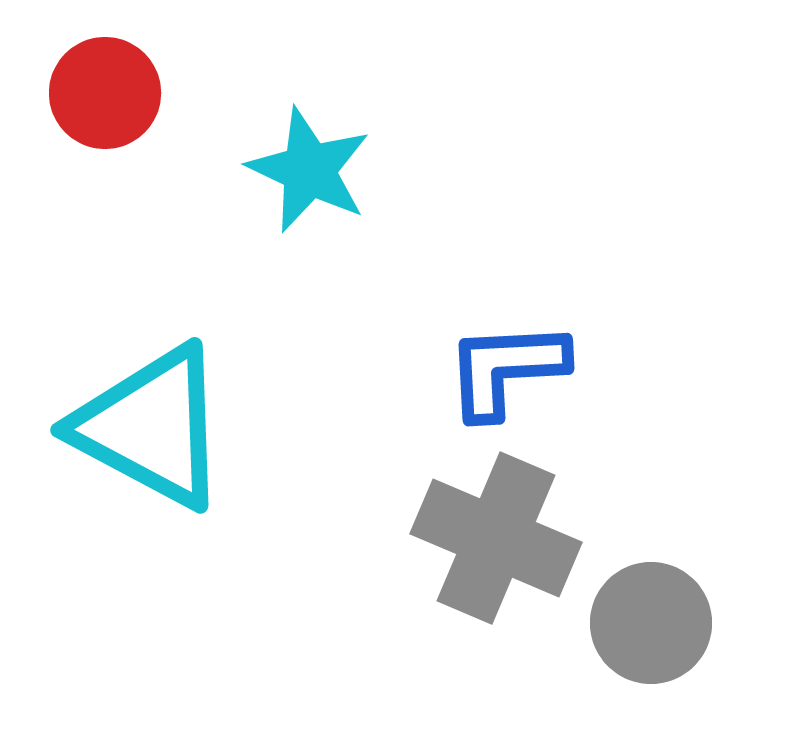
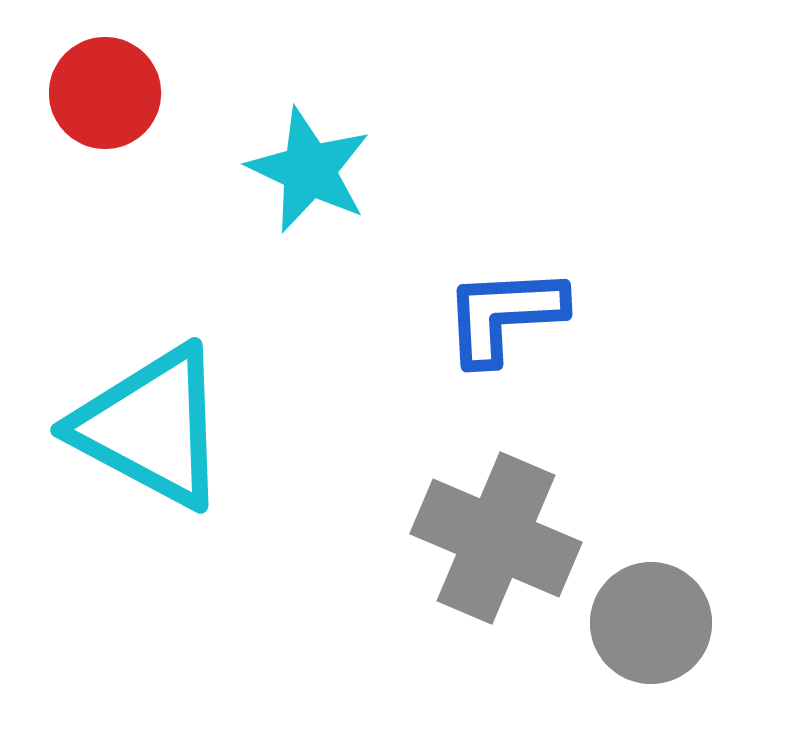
blue L-shape: moved 2 px left, 54 px up
